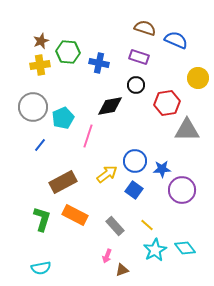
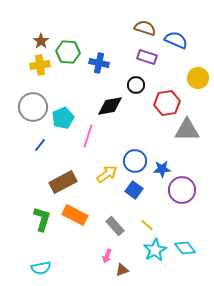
brown star: rotated 14 degrees counterclockwise
purple rectangle: moved 8 px right
